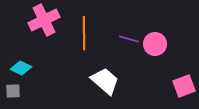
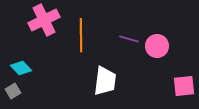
orange line: moved 3 px left, 2 px down
pink circle: moved 2 px right, 2 px down
cyan diamond: rotated 20 degrees clockwise
white trapezoid: rotated 56 degrees clockwise
pink square: rotated 15 degrees clockwise
gray square: rotated 28 degrees counterclockwise
